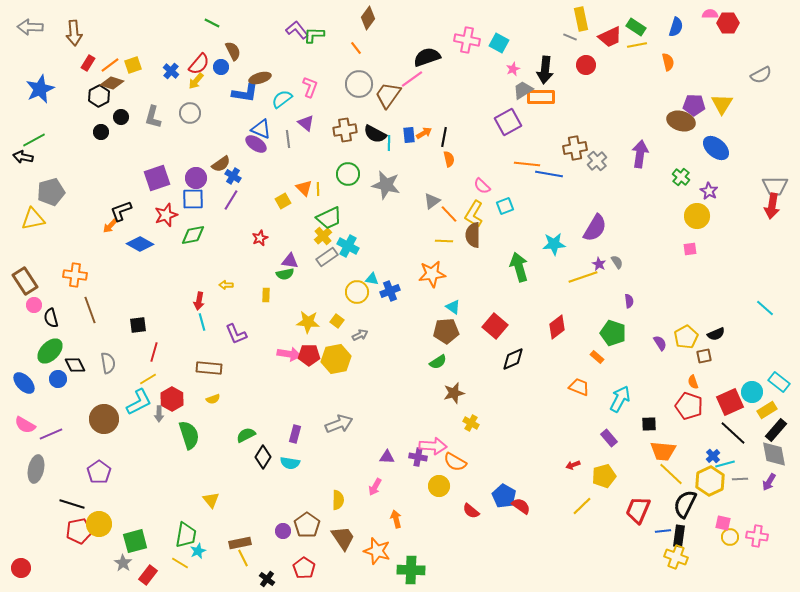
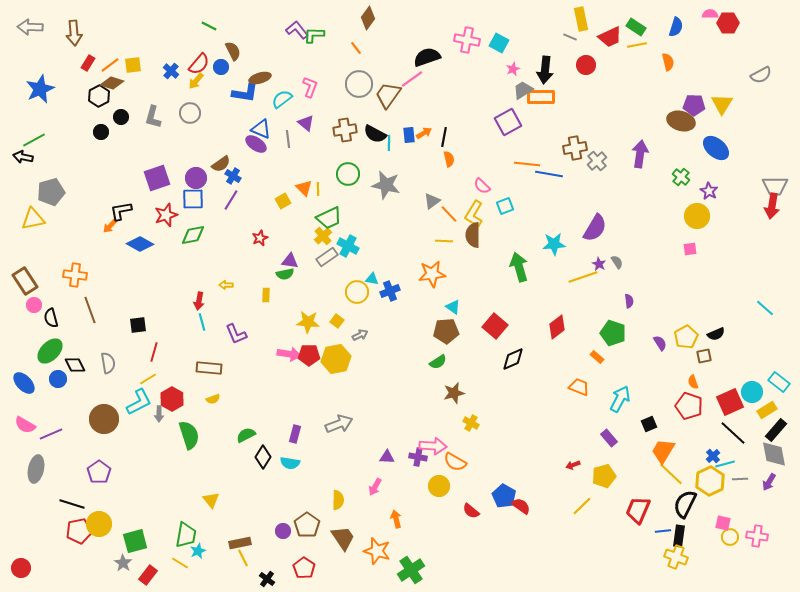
green line at (212, 23): moved 3 px left, 3 px down
yellow square at (133, 65): rotated 12 degrees clockwise
black L-shape at (121, 211): rotated 10 degrees clockwise
black square at (649, 424): rotated 21 degrees counterclockwise
orange trapezoid at (663, 451): rotated 116 degrees clockwise
green cross at (411, 570): rotated 36 degrees counterclockwise
